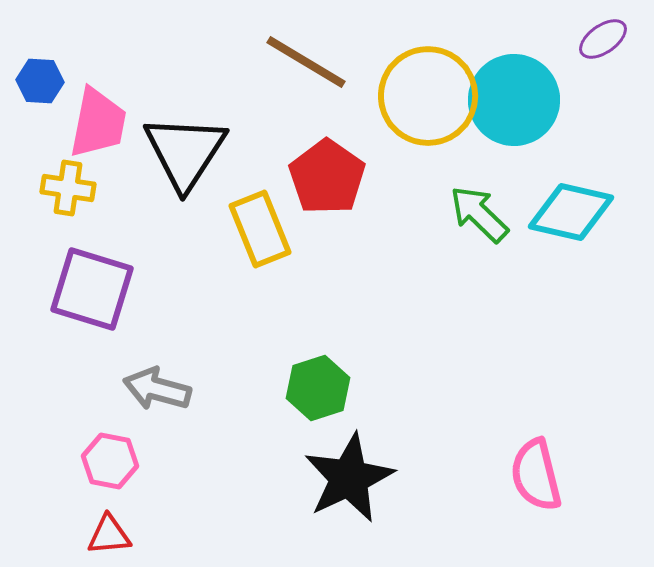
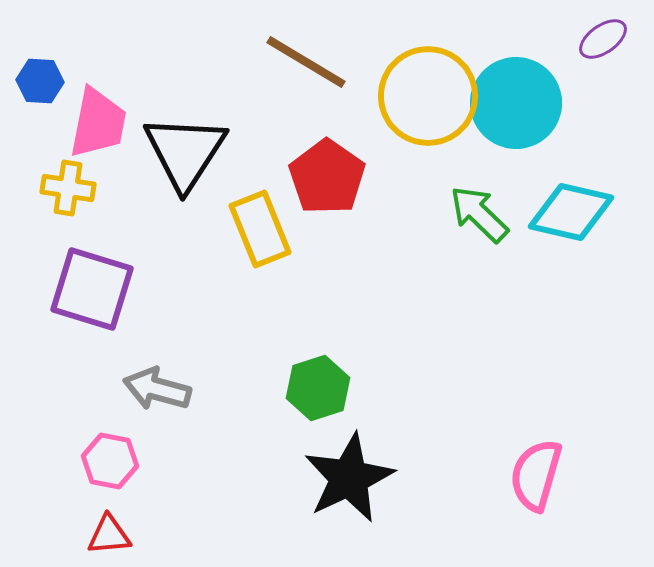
cyan circle: moved 2 px right, 3 px down
pink semicircle: rotated 30 degrees clockwise
